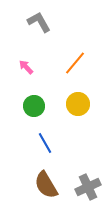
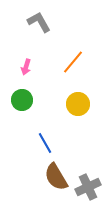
orange line: moved 2 px left, 1 px up
pink arrow: rotated 119 degrees counterclockwise
green circle: moved 12 px left, 6 px up
brown semicircle: moved 10 px right, 8 px up
